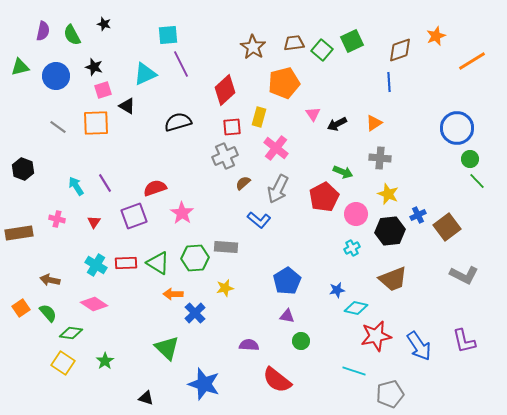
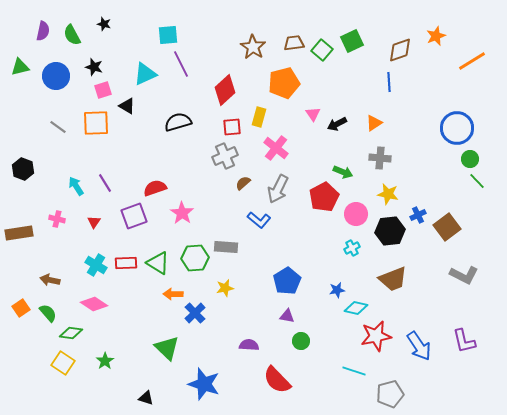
yellow star at (388, 194): rotated 10 degrees counterclockwise
red semicircle at (277, 380): rotated 8 degrees clockwise
